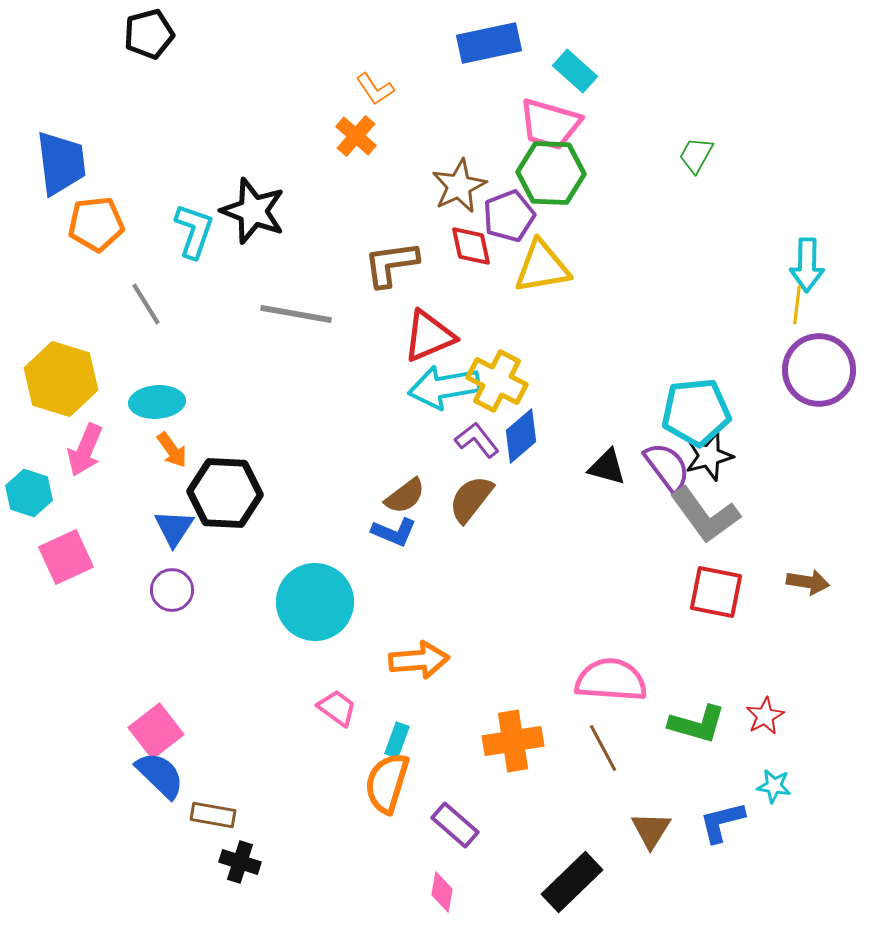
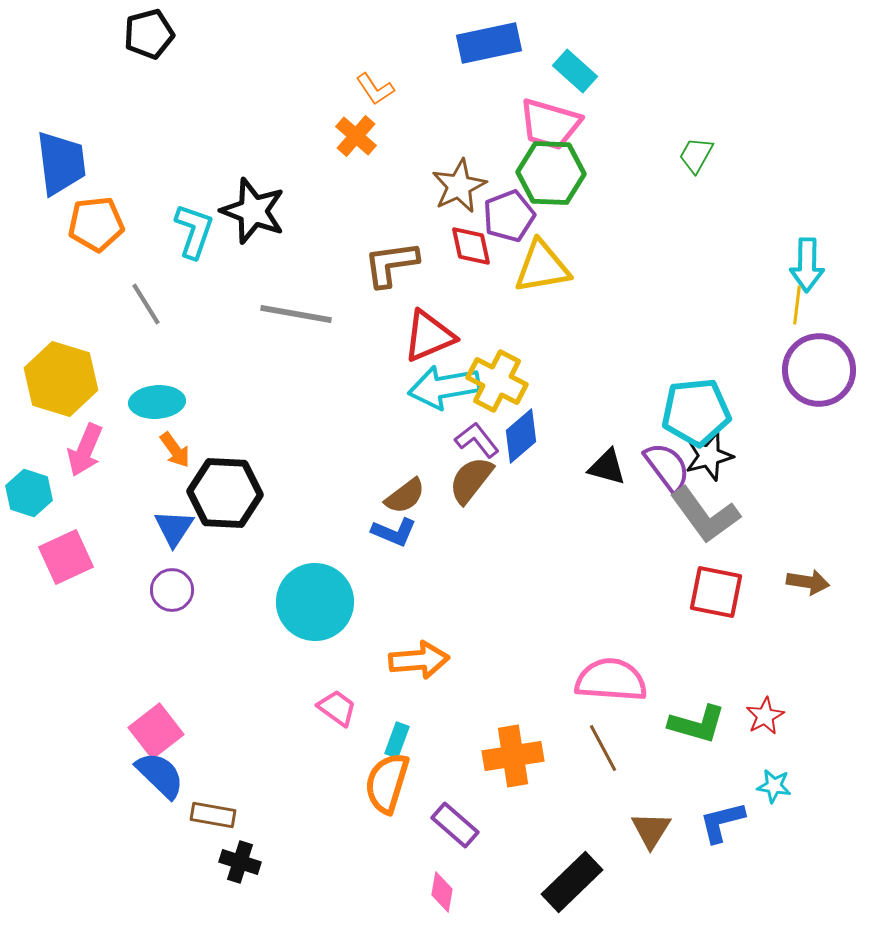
orange arrow at (172, 450): moved 3 px right
brown semicircle at (471, 499): moved 19 px up
orange cross at (513, 741): moved 15 px down
